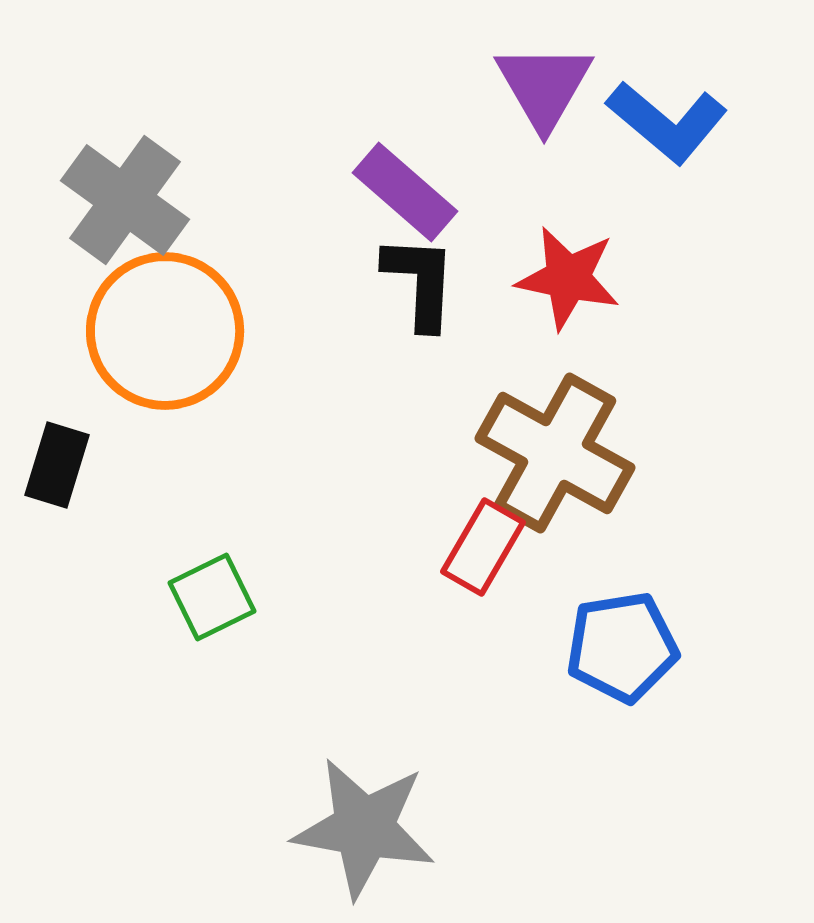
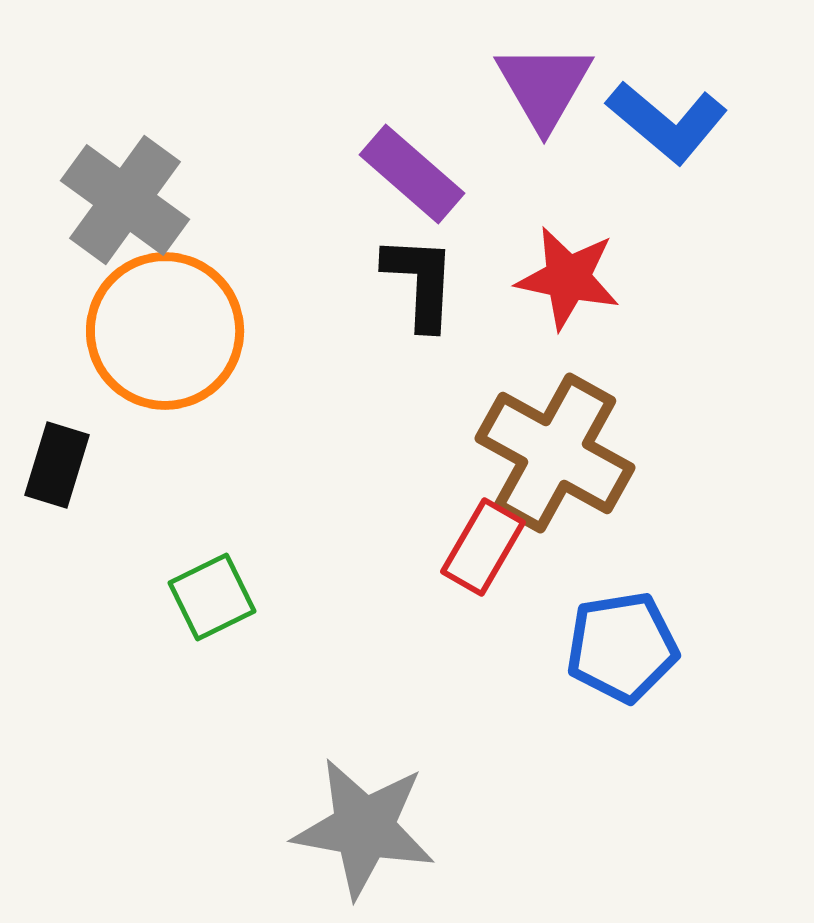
purple rectangle: moved 7 px right, 18 px up
